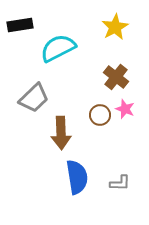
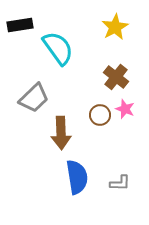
cyan semicircle: rotated 81 degrees clockwise
